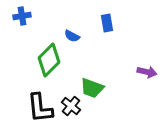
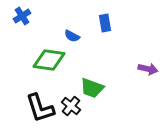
blue cross: rotated 24 degrees counterclockwise
blue rectangle: moved 2 px left
green diamond: rotated 52 degrees clockwise
purple arrow: moved 1 px right, 3 px up
black L-shape: rotated 12 degrees counterclockwise
